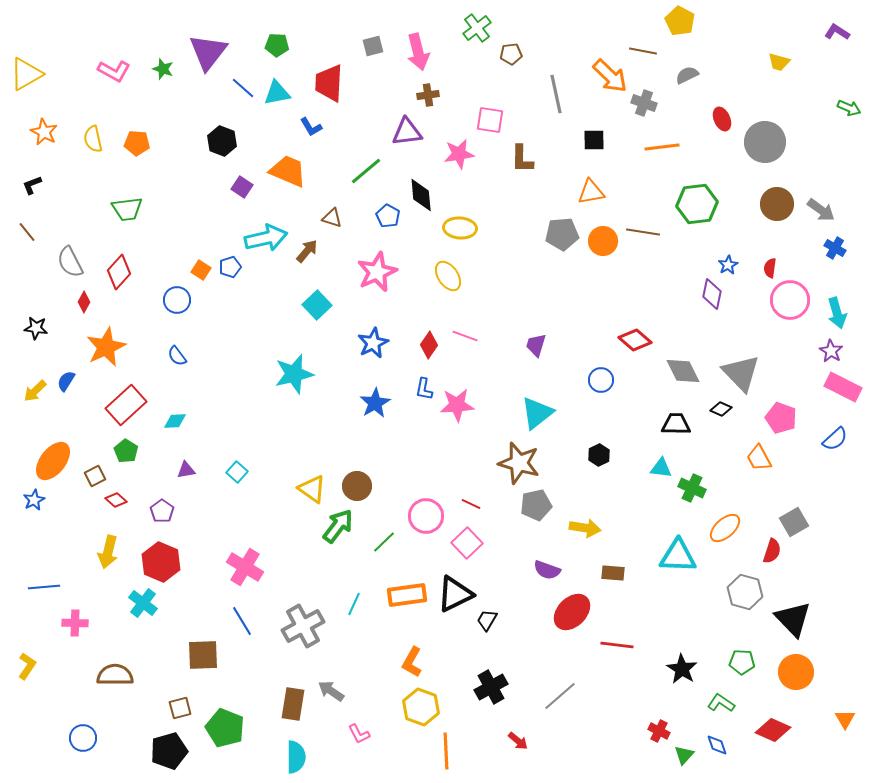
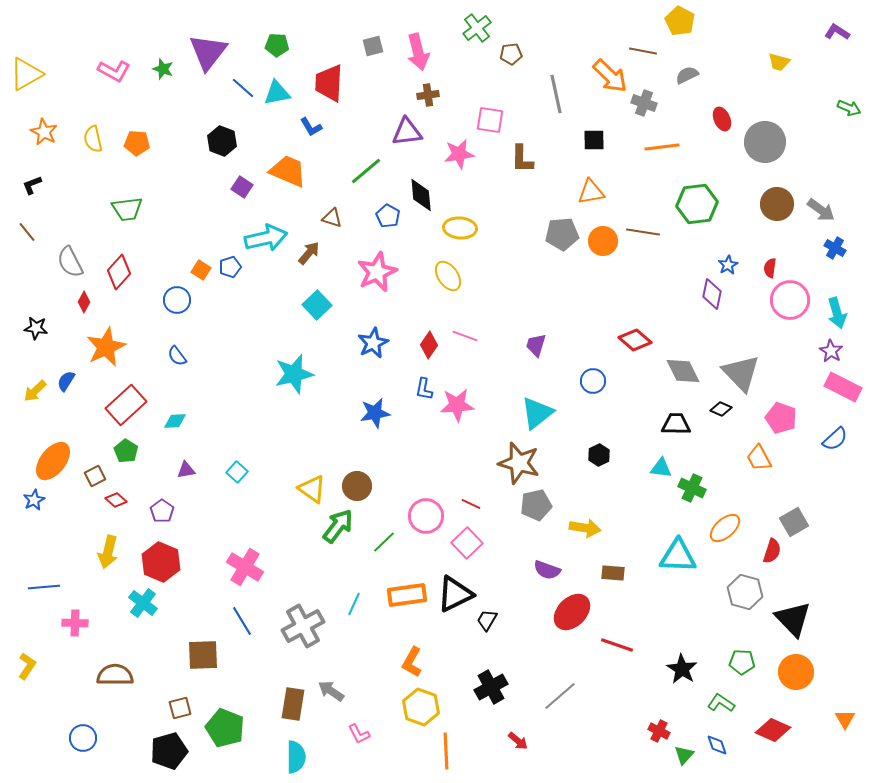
brown arrow at (307, 251): moved 2 px right, 2 px down
blue circle at (601, 380): moved 8 px left, 1 px down
blue star at (375, 403): moved 10 px down; rotated 20 degrees clockwise
red line at (617, 645): rotated 12 degrees clockwise
